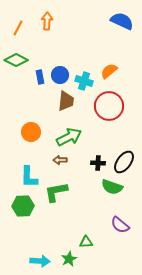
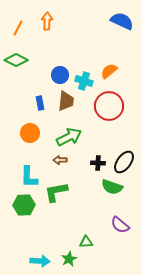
blue rectangle: moved 26 px down
orange circle: moved 1 px left, 1 px down
green hexagon: moved 1 px right, 1 px up
